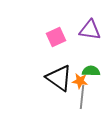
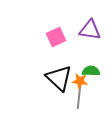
black triangle: rotated 8 degrees clockwise
gray line: moved 3 px left
